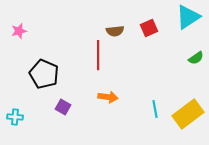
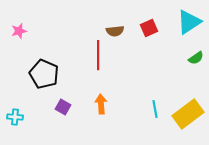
cyan triangle: moved 1 px right, 5 px down
orange arrow: moved 7 px left, 7 px down; rotated 102 degrees counterclockwise
